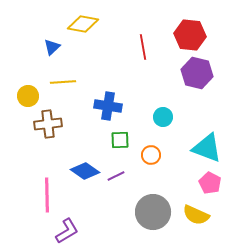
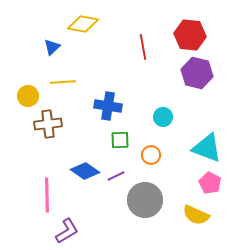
gray circle: moved 8 px left, 12 px up
